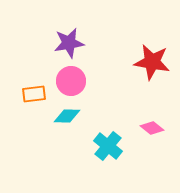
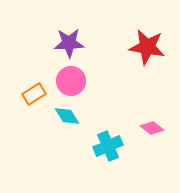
purple star: rotated 8 degrees clockwise
red star: moved 5 px left, 15 px up
orange rectangle: rotated 25 degrees counterclockwise
cyan diamond: rotated 56 degrees clockwise
cyan cross: rotated 28 degrees clockwise
